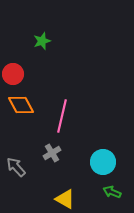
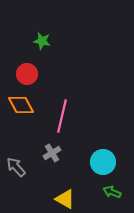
green star: rotated 30 degrees clockwise
red circle: moved 14 px right
